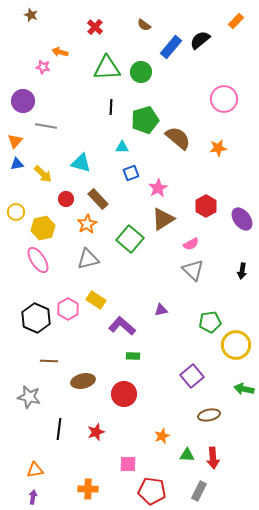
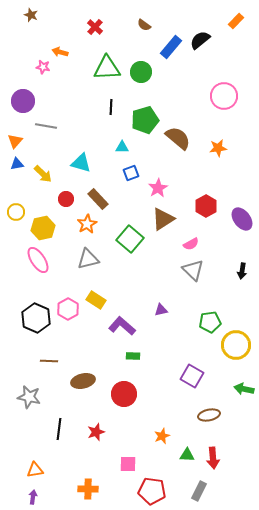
pink circle at (224, 99): moved 3 px up
purple square at (192, 376): rotated 20 degrees counterclockwise
